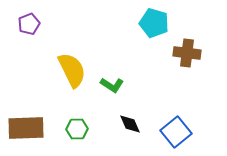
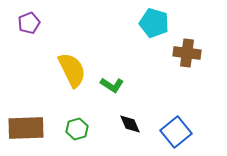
purple pentagon: moved 1 px up
green hexagon: rotated 15 degrees counterclockwise
